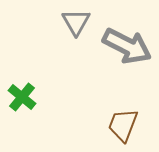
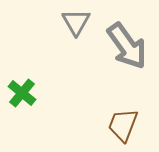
gray arrow: rotated 27 degrees clockwise
green cross: moved 4 px up
